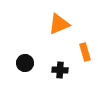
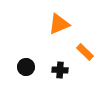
orange rectangle: rotated 30 degrees counterclockwise
black circle: moved 1 px right, 4 px down
